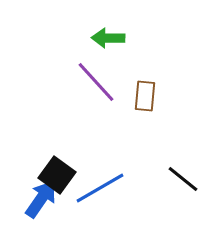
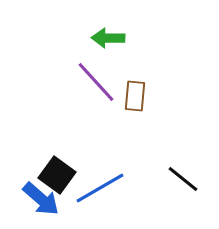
brown rectangle: moved 10 px left
blue arrow: rotated 96 degrees clockwise
